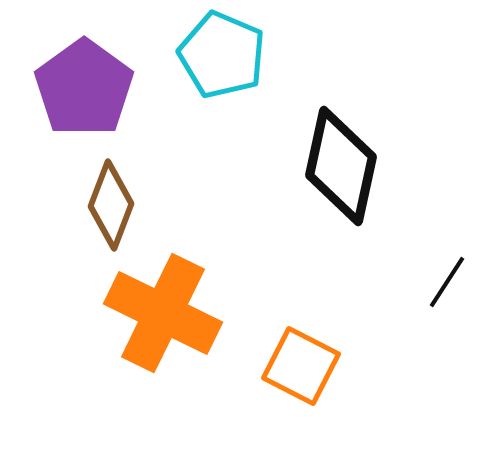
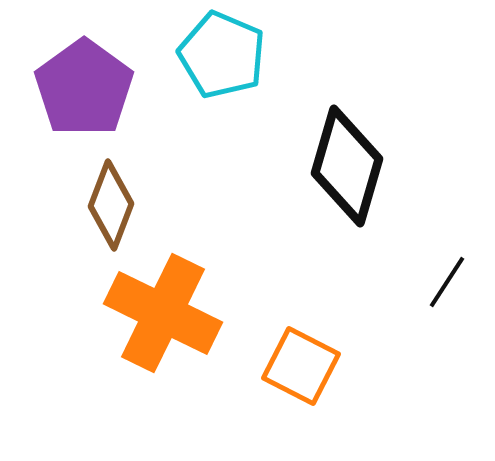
black diamond: moved 6 px right; rotated 4 degrees clockwise
